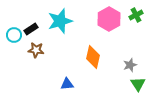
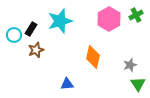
black rectangle: rotated 24 degrees counterclockwise
brown star: rotated 28 degrees counterclockwise
